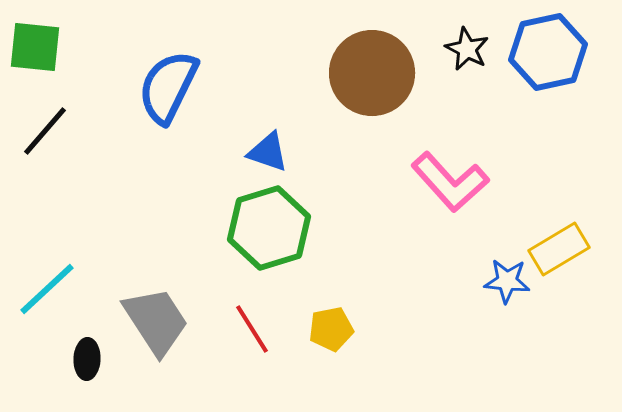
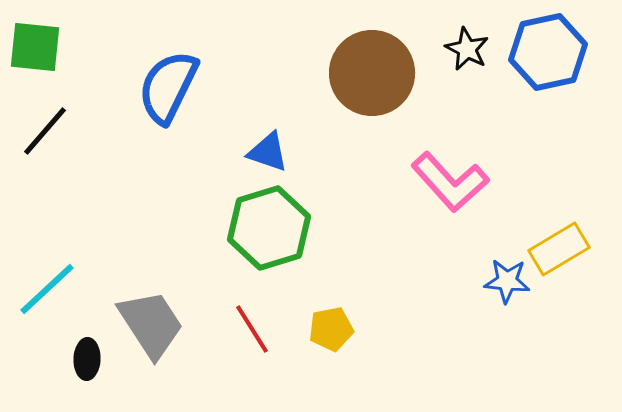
gray trapezoid: moved 5 px left, 3 px down
